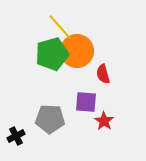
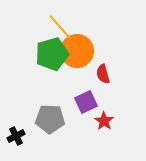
purple square: rotated 30 degrees counterclockwise
